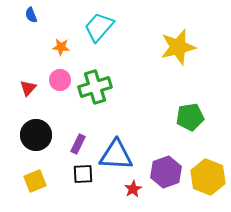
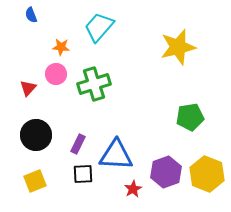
pink circle: moved 4 px left, 6 px up
green cross: moved 1 px left, 3 px up
yellow hexagon: moved 1 px left, 3 px up
